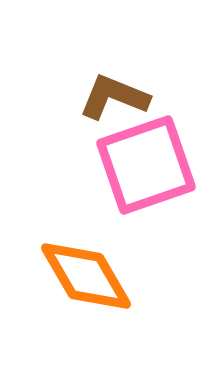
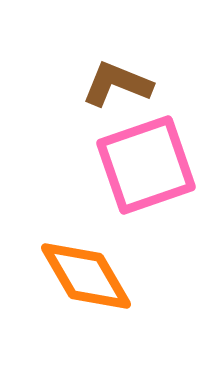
brown L-shape: moved 3 px right, 13 px up
